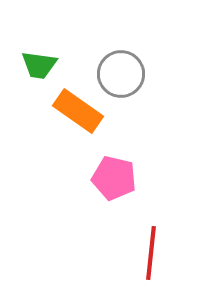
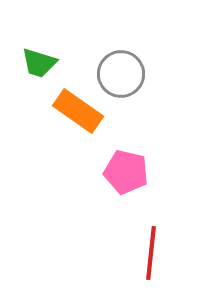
green trapezoid: moved 2 px up; rotated 9 degrees clockwise
pink pentagon: moved 12 px right, 6 px up
